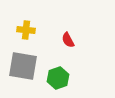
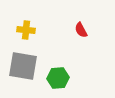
red semicircle: moved 13 px right, 10 px up
green hexagon: rotated 15 degrees clockwise
